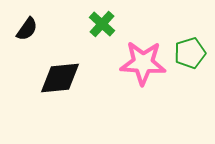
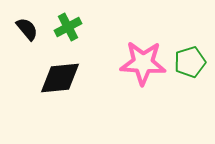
green cross: moved 34 px left, 3 px down; rotated 20 degrees clockwise
black semicircle: rotated 75 degrees counterclockwise
green pentagon: moved 9 px down
